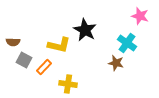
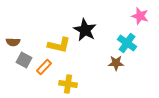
brown star: rotated 14 degrees counterclockwise
